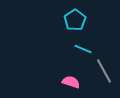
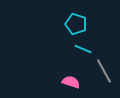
cyan pentagon: moved 1 px right, 4 px down; rotated 20 degrees counterclockwise
